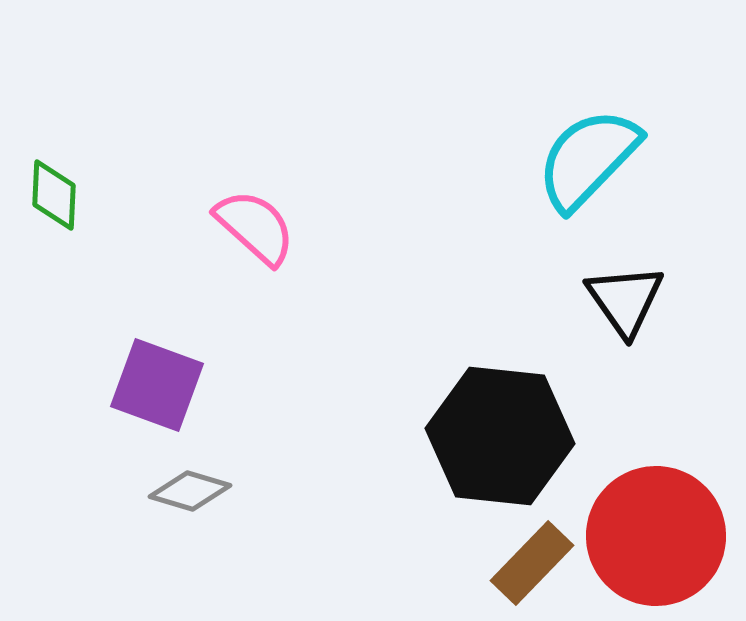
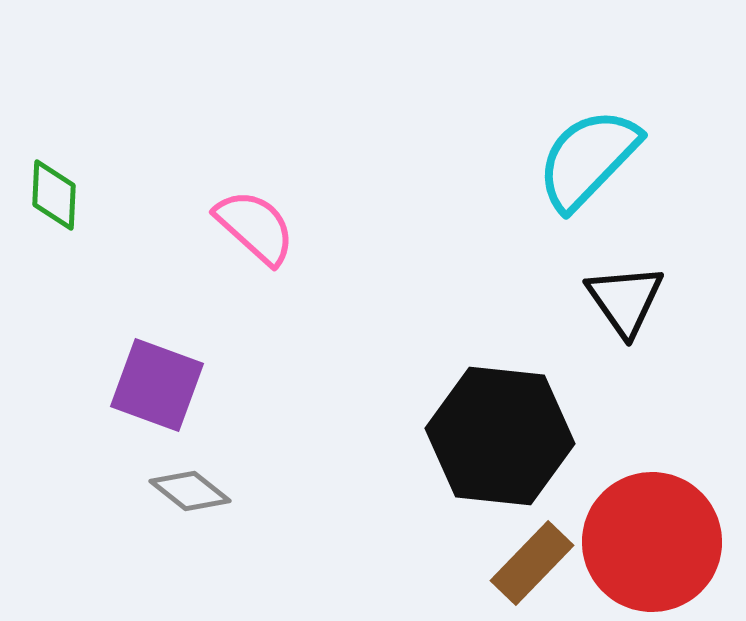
gray diamond: rotated 22 degrees clockwise
red circle: moved 4 px left, 6 px down
